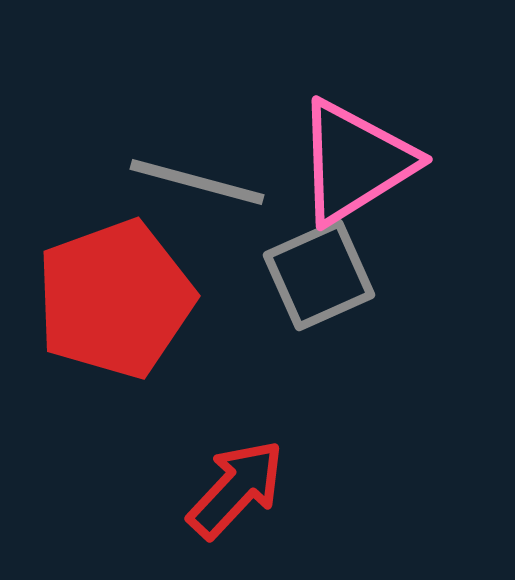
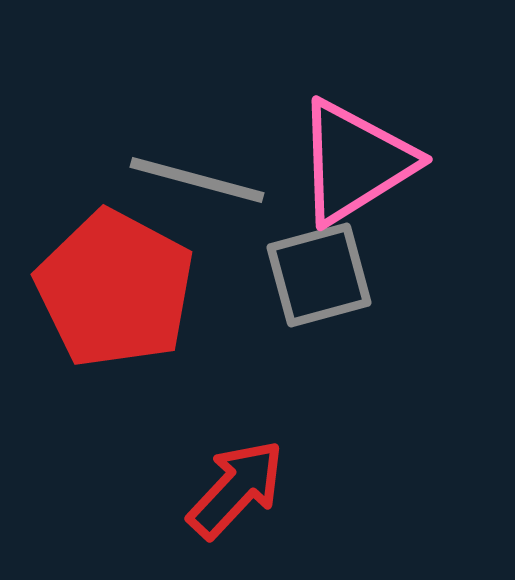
gray line: moved 2 px up
gray square: rotated 9 degrees clockwise
red pentagon: moved 10 px up; rotated 24 degrees counterclockwise
